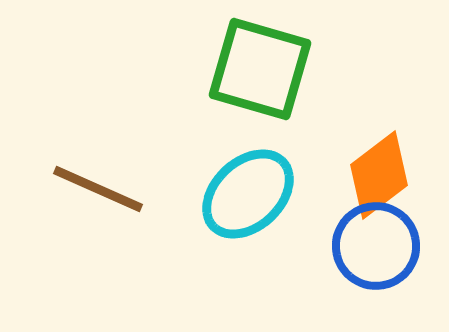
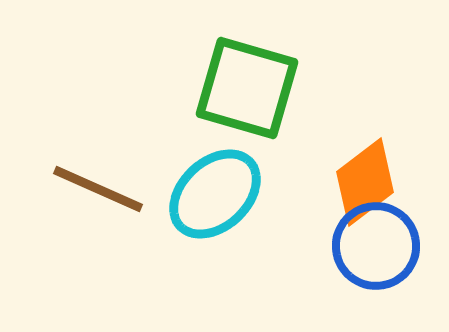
green square: moved 13 px left, 19 px down
orange diamond: moved 14 px left, 7 px down
cyan ellipse: moved 33 px left
